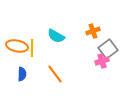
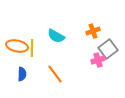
pink cross: moved 4 px left, 1 px up
